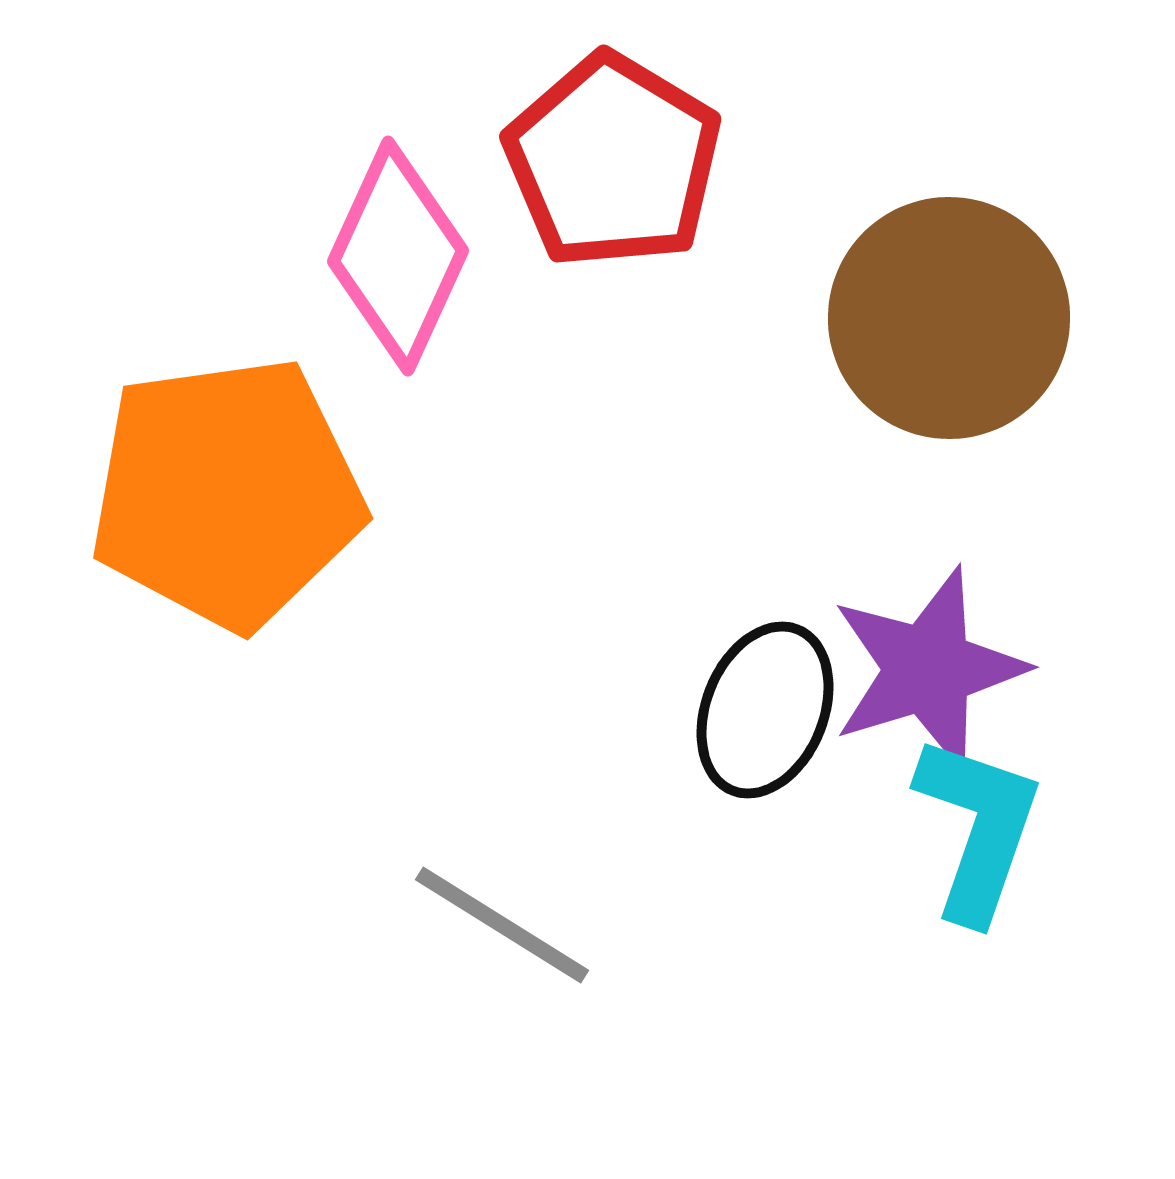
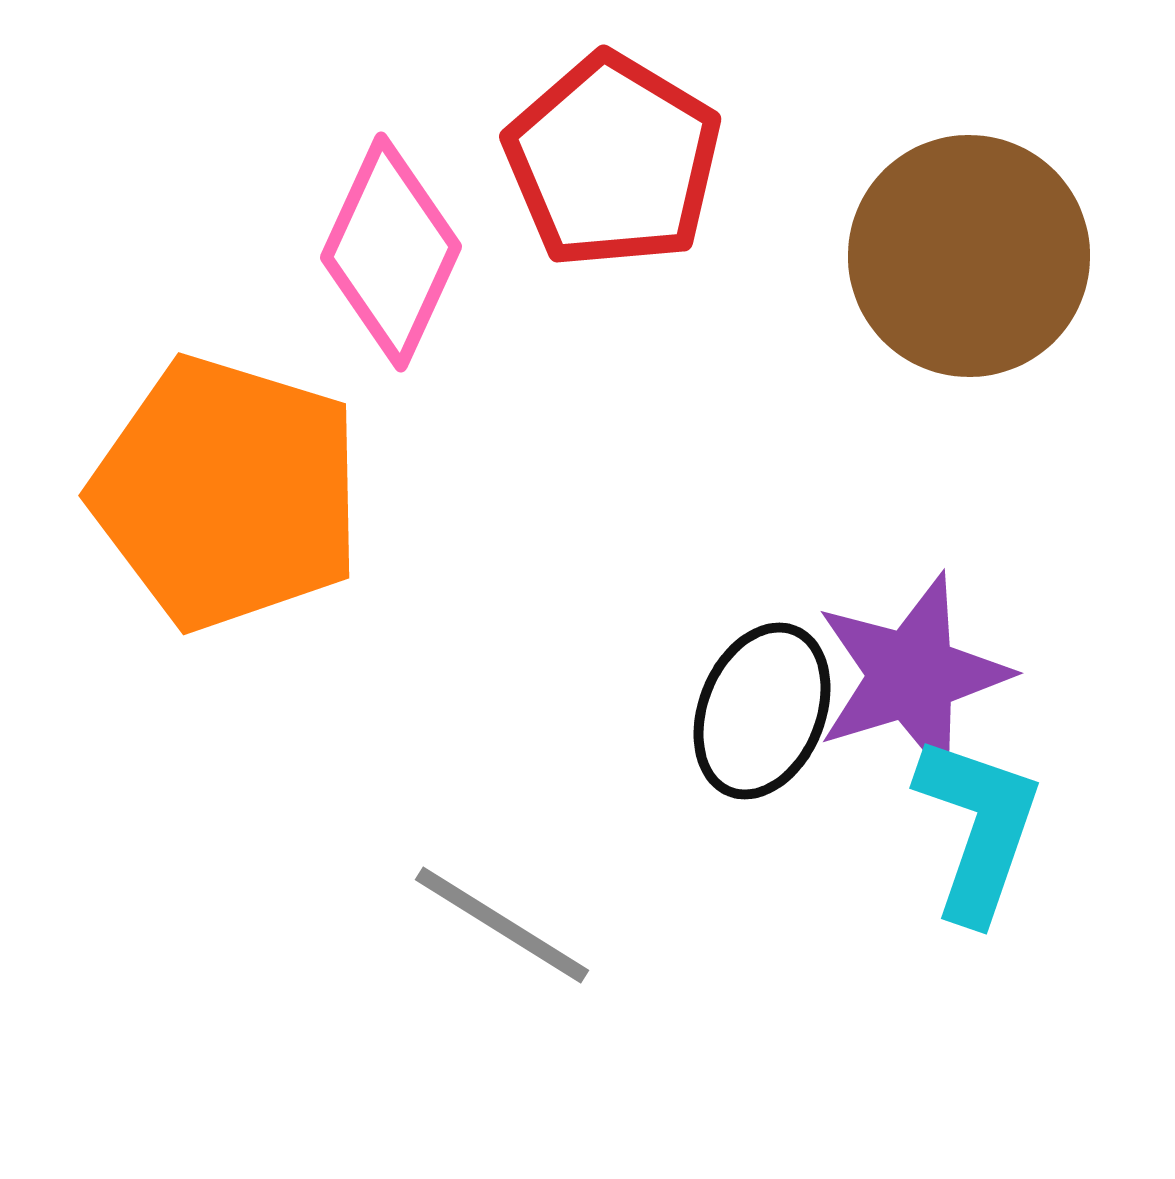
pink diamond: moved 7 px left, 4 px up
brown circle: moved 20 px right, 62 px up
orange pentagon: rotated 25 degrees clockwise
purple star: moved 16 px left, 6 px down
black ellipse: moved 3 px left, 1 px down
